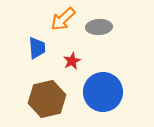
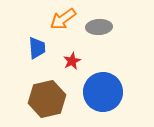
orange arrow: rotated 8 degrees clockwise
